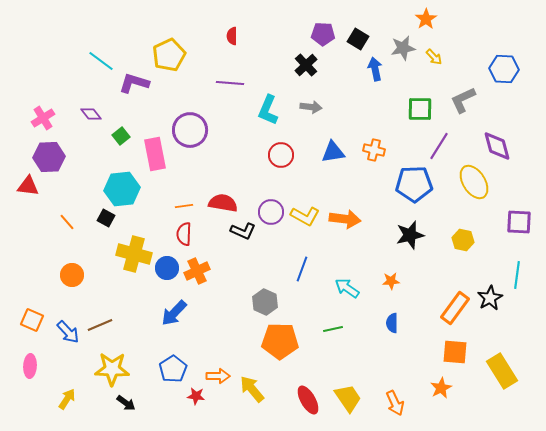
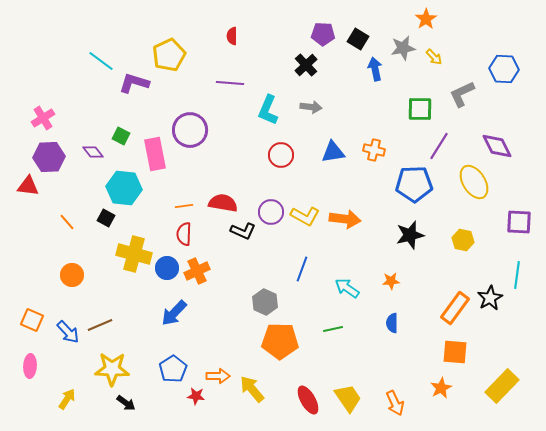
gray L-shape at (463, 100): moved 1 px left, 6 px up
purple diamond at (91, 114): moved 2 px right, 38 px down
green square at (121, 136): rotated 24 degrees counterclockwise
purple diamond at (497, 146): rotated 12 degrees counterclockwise
cyan hexagon at (122, 189): moved 2 px right, 1 px up; rotated 12 degrees clockwise
yellow rectangle at (502, 371): moved 15 px down; rotated 76 degrees clockwise
